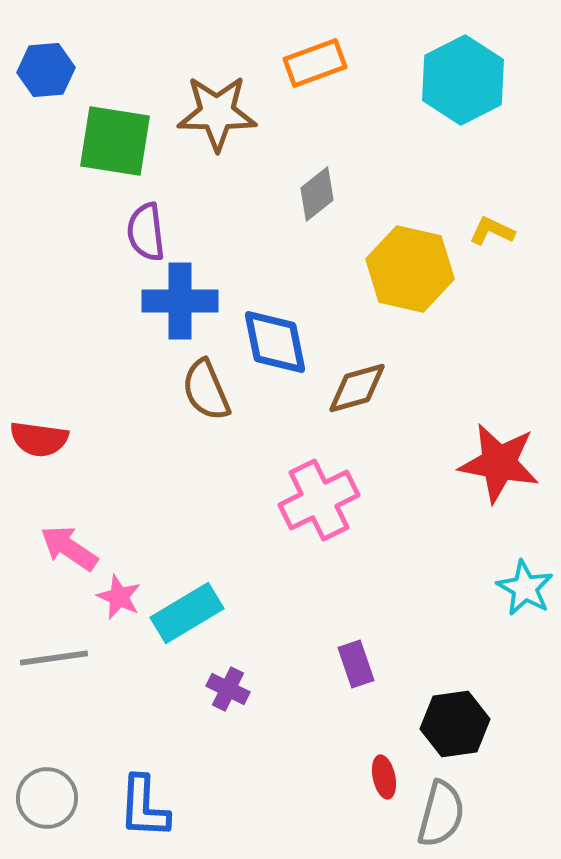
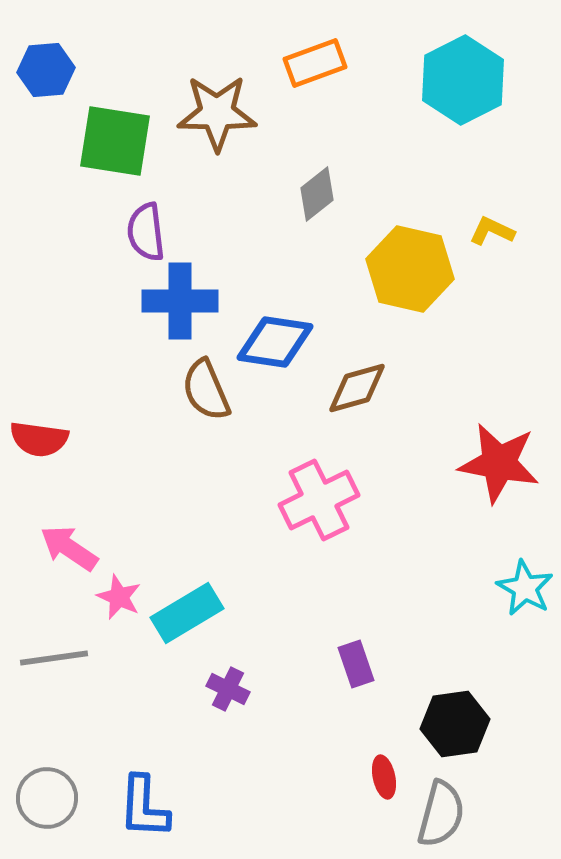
blue diamond: rotated 70 degrees counterclockwise
